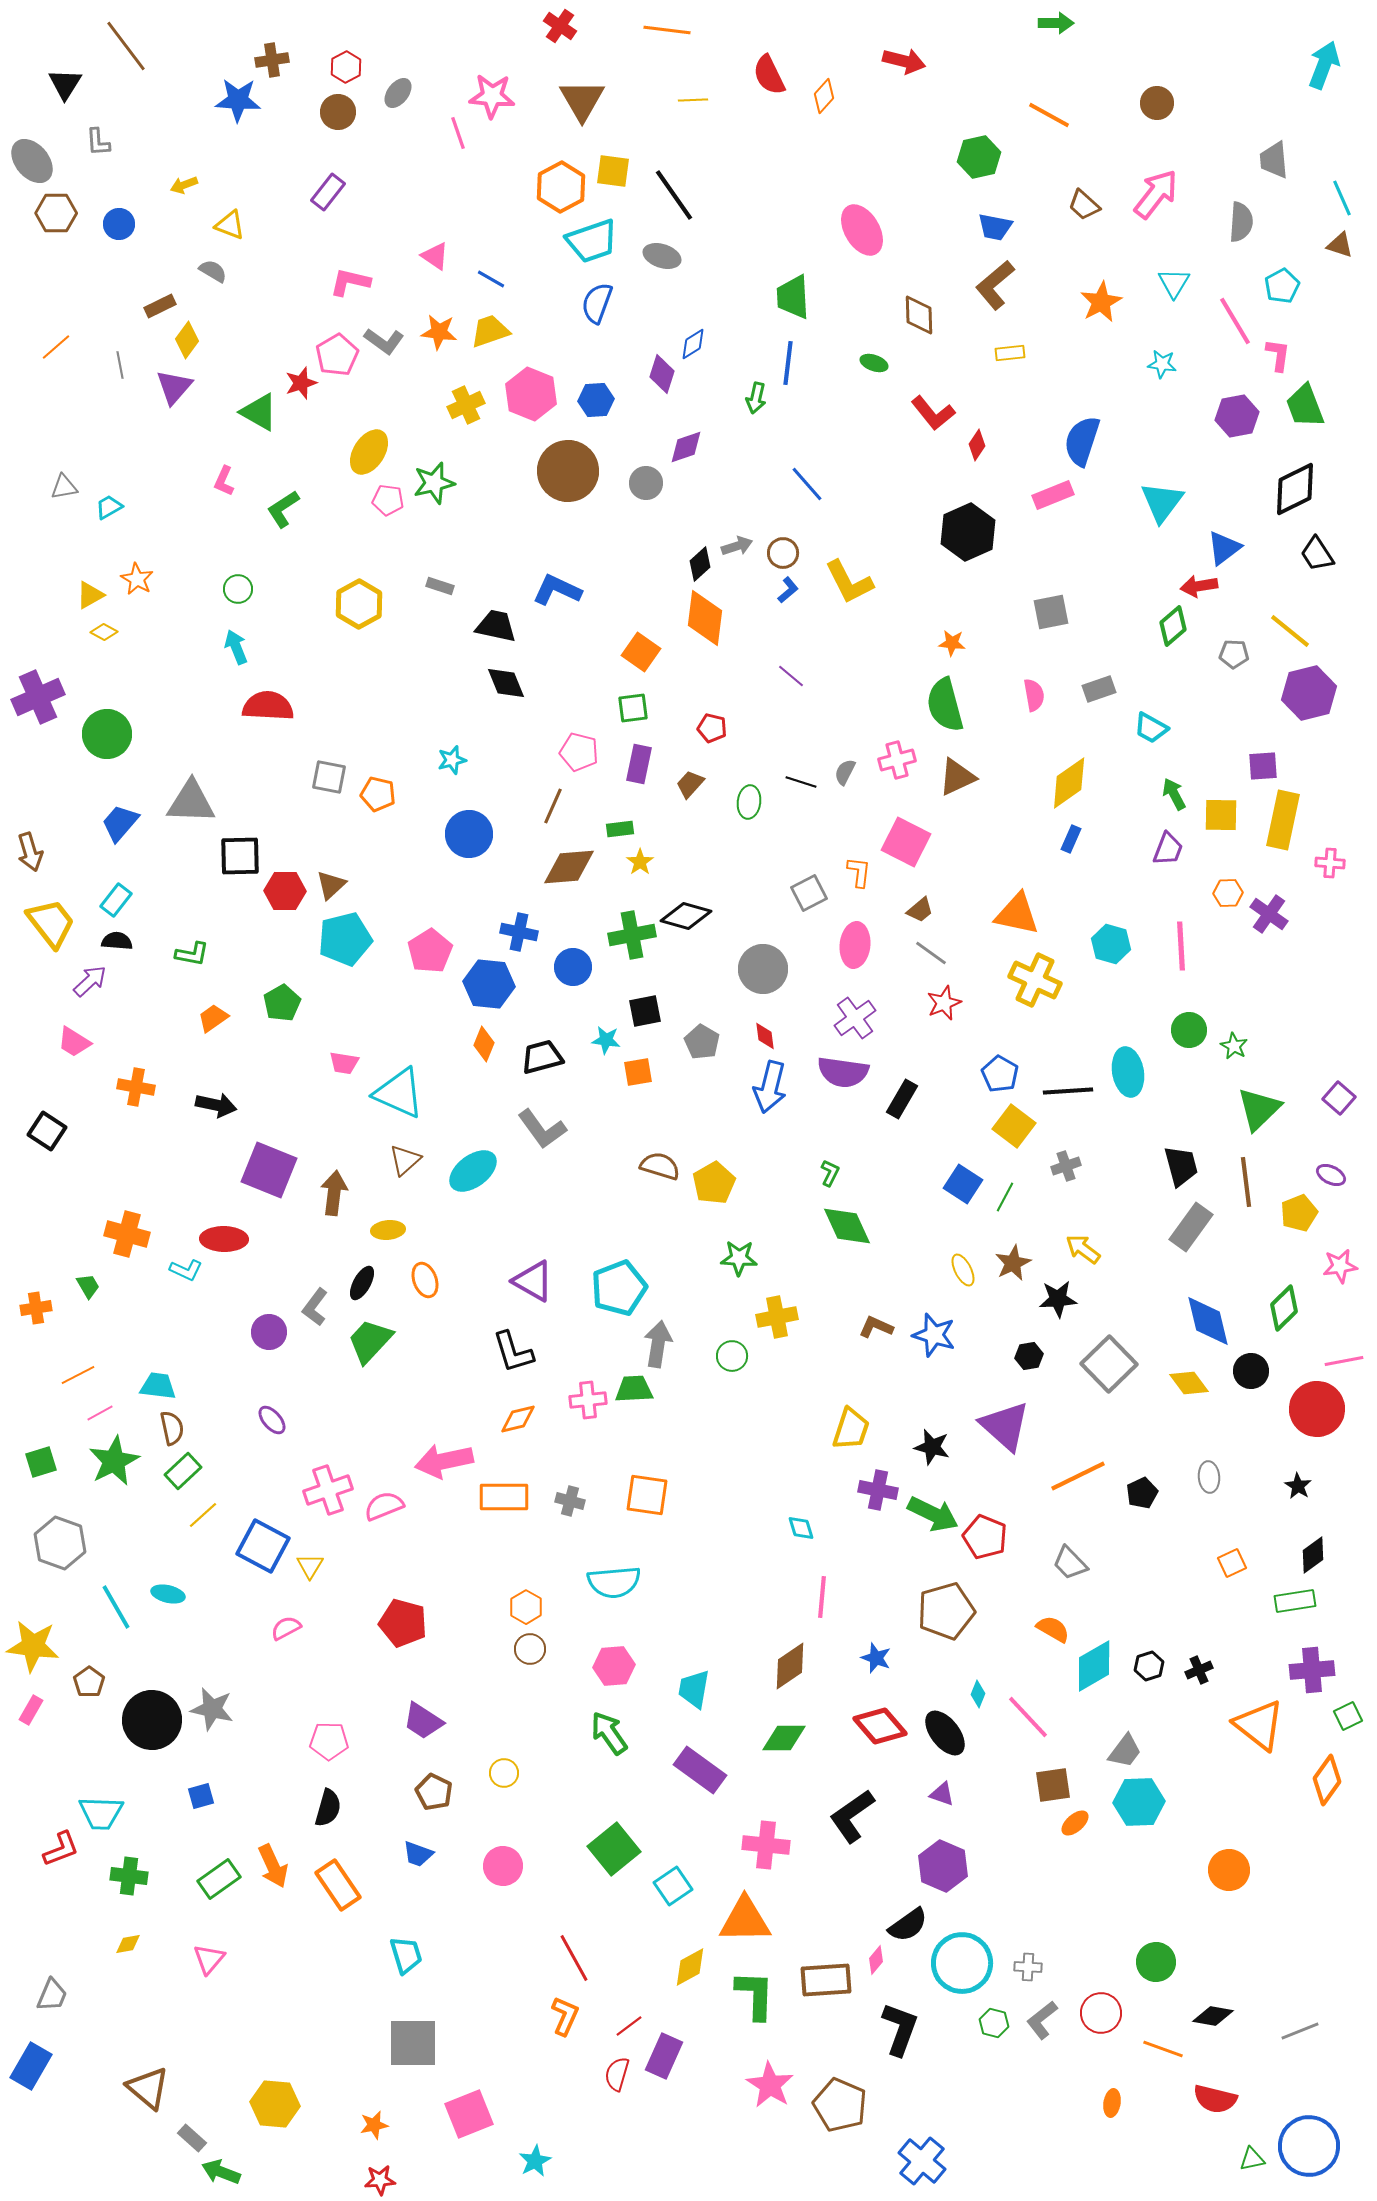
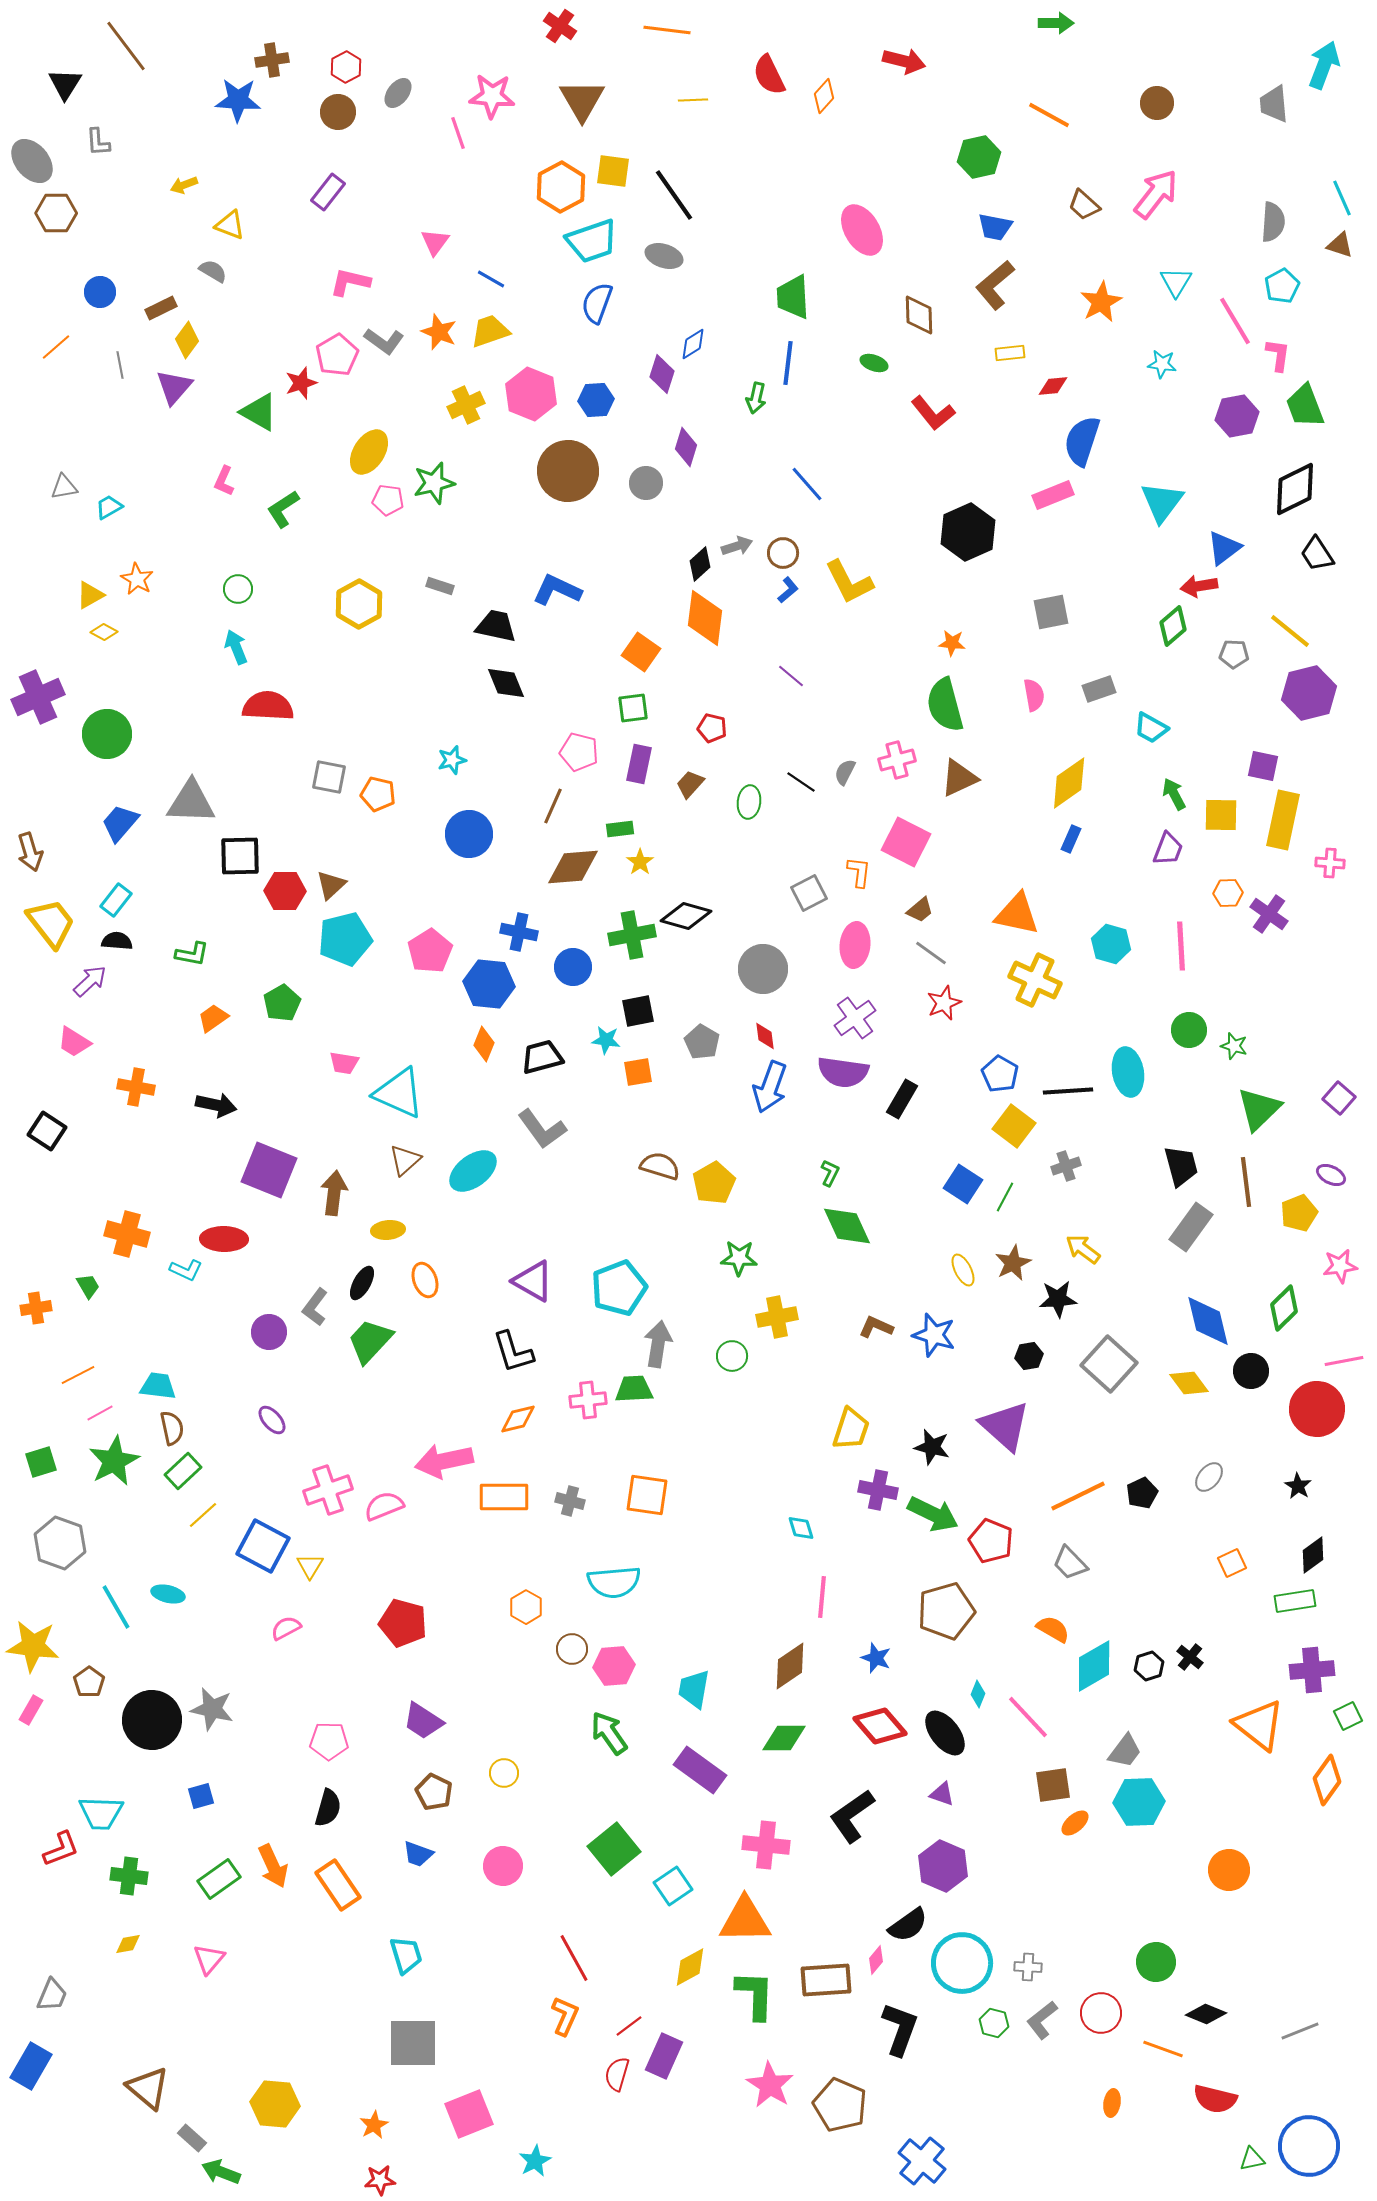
gray trapezoid at (1274, 160): moved 56 px up
gray semicircle at (1241, 222): moved 32 px right
blue circle at (119, 224): moved 19 px left, 68 px down
pink triangle at (435, 256): moved 14 px up; rotated 32 degrees clockwise
gray ellipse at (662, 256): moved 2 px right
cyan triangle at (1174, 283): moved 2 px right, 1 px up
brown rectangle at (160, 306): moved 1 px right, 2 px down
orange star at (439, 332): rotated 15 degrees clockwise
red diamond at (977, 445): moved 76 px right, 59 px up; rotated 52 degrees clockwise
purple diamond at (686, 447): rotated 54 degrees counterclockwise
purple square at (1263, 766): rotated 16 degrees clockwise
brown triangle at (957, 777): moved 2 px right, 1 px down
black line at (801, 782): rotated 16 degrees clockwise
brown diamond at (569, 867): moved 4 px right
black square at (645, 1011): moved 7 px left
green star at (1234, 1046): rotated 12 degrees counterclockwise
blue arrow at (770, 1087): rotated 6 degrees clockwise
gray square at (1109, 1364): rotated 4 degrees counterclockwise
orange line at (1078, 1476): moved 20 px down
gray ellipse at (1209, 1477): rotated 44 degrees clockwise
red pentagon at (985, 1537): moved 6 px right, 4 px down
brown circle at (530, 1649): moved 42 px right
black cross at (1199, 1670): moved 9 px left, 13 px up; rotated 28 degrees counterclockwise
black diamond at (1213, 2016): moved 7 px left, 2 px up; rotated 12 degrees clockwise
orange star at (374, 2125): rotated 16 degrees counterclockwise
